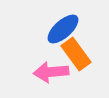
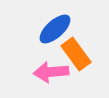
blue ellipse: moved 8 px left
